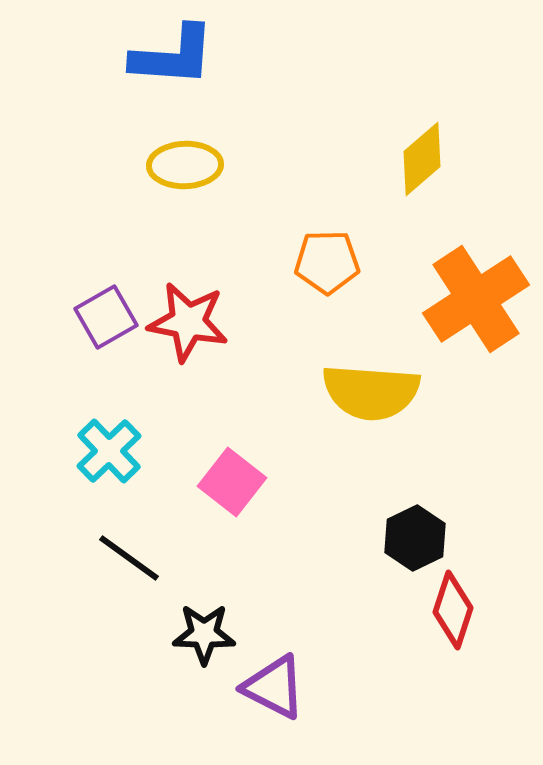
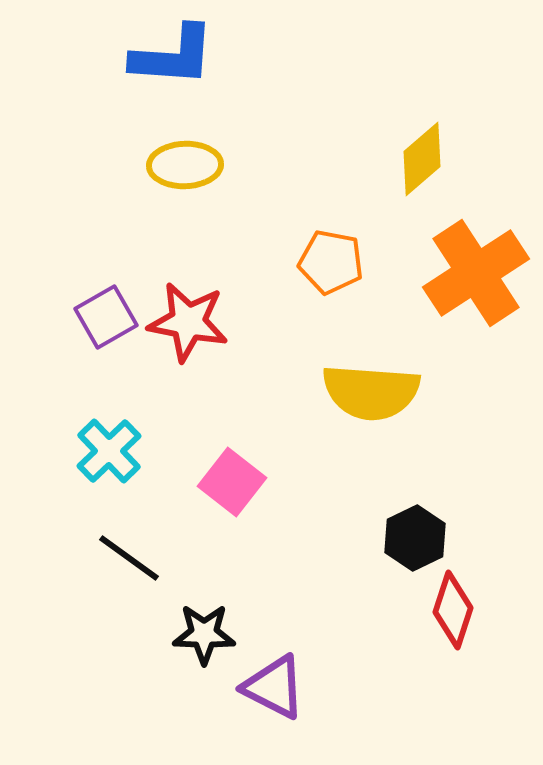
orange pentagon: moved 4 px right; rotated 12 degrees clockwise
orange cross: moved 26 px up
